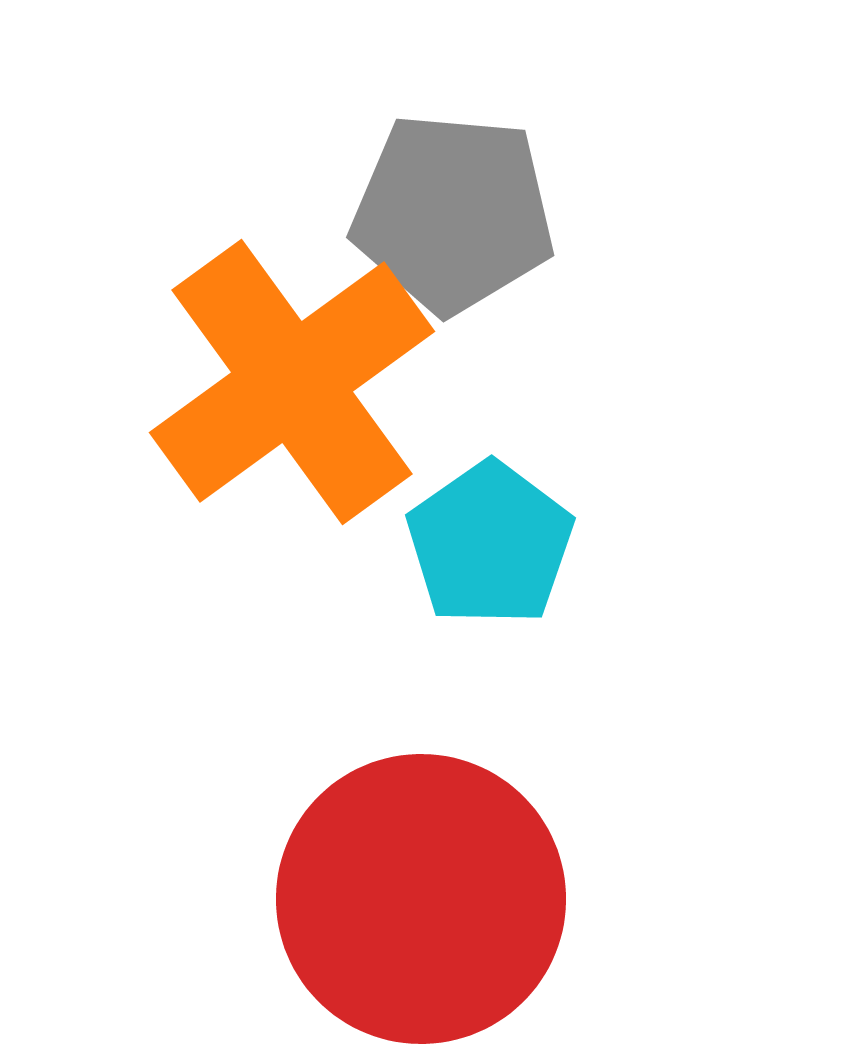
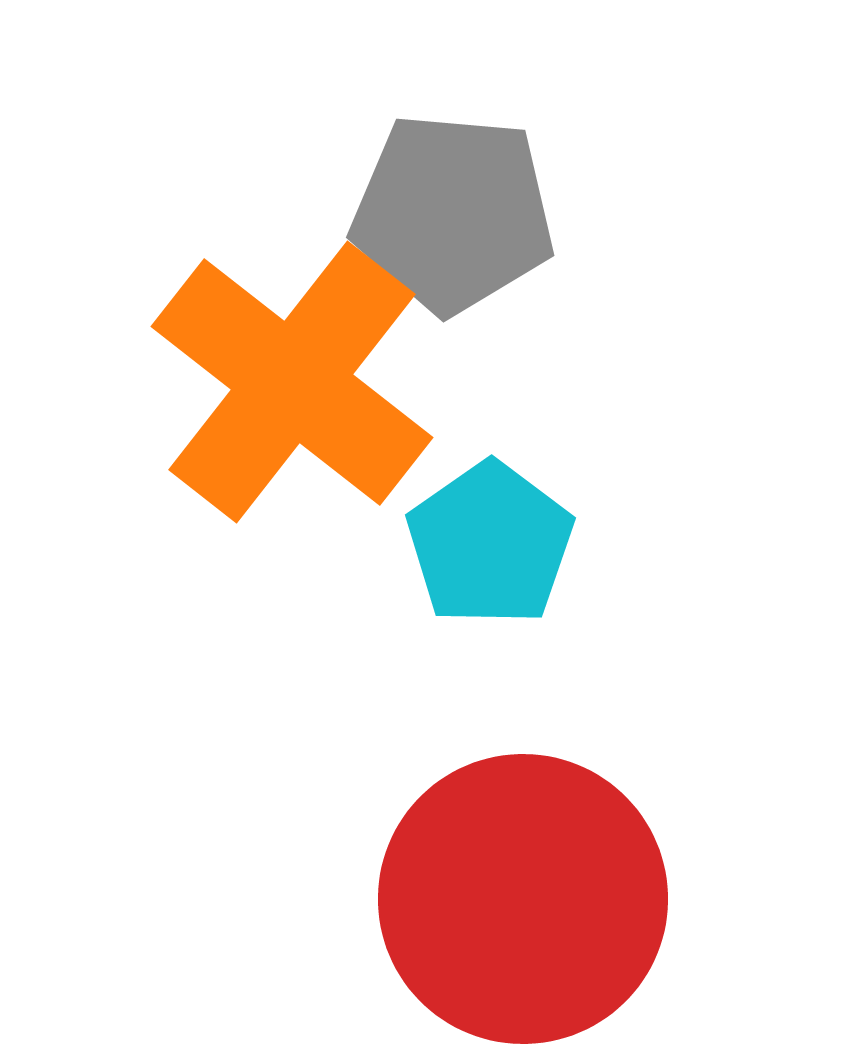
orange cross: rotated 16 degrees counterclockwise
red circle: moved 102 px right
